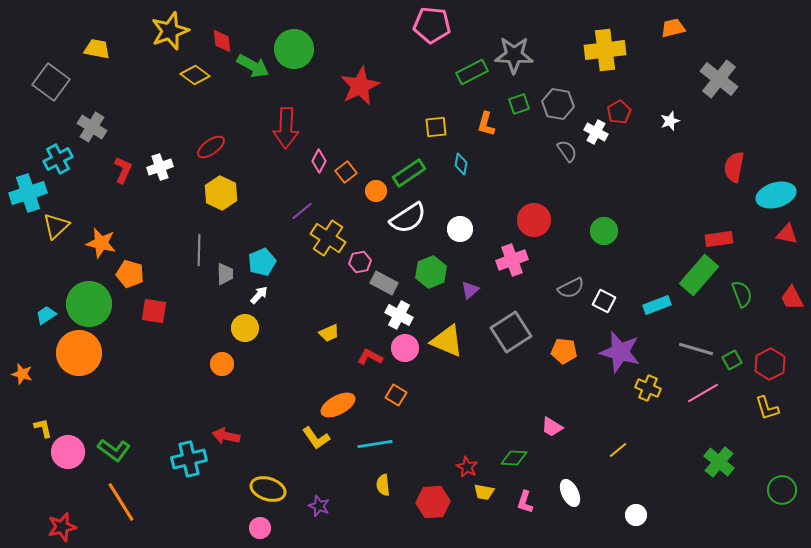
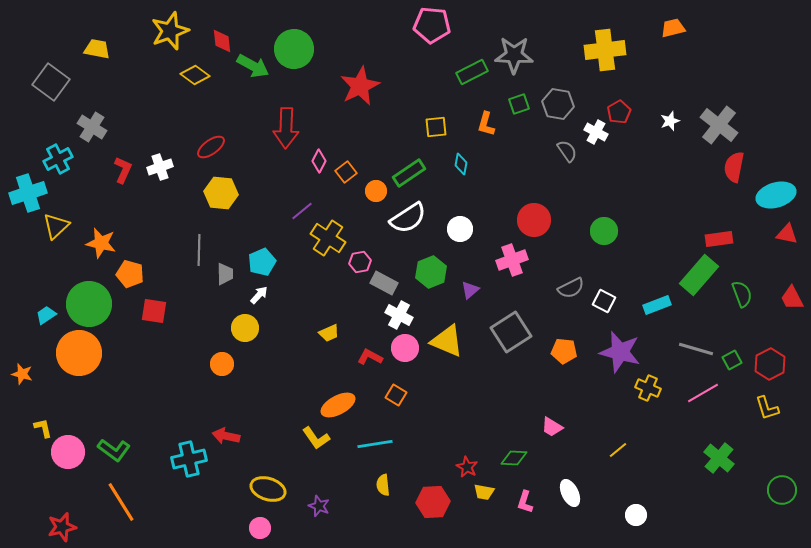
gray cross at (719, 79): moved 46 px down
yellow hexagon at (221, 193): rotated 20 degrees counterclockwise
green cross at (719, 462): moved 4 px up
